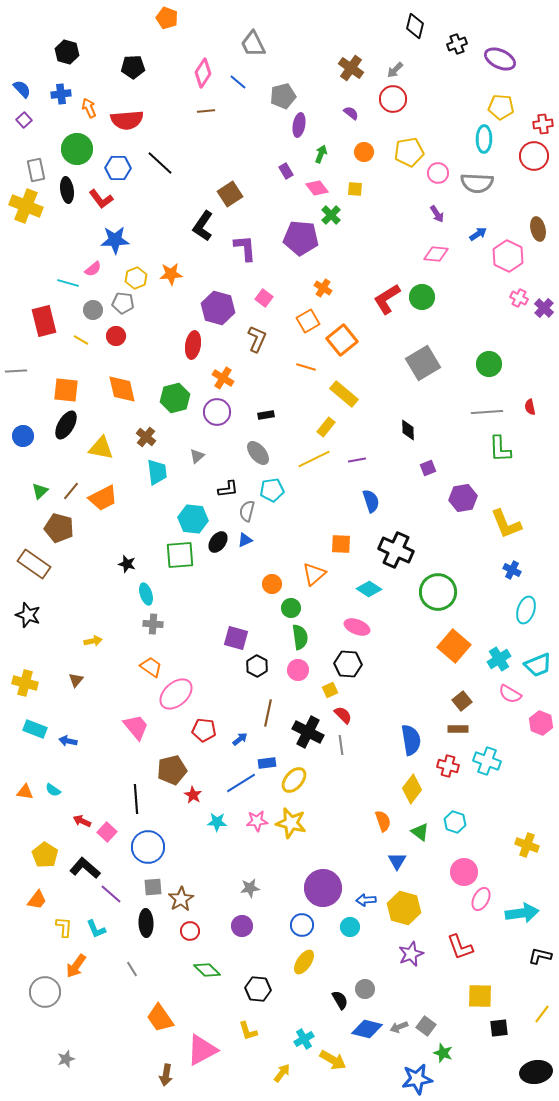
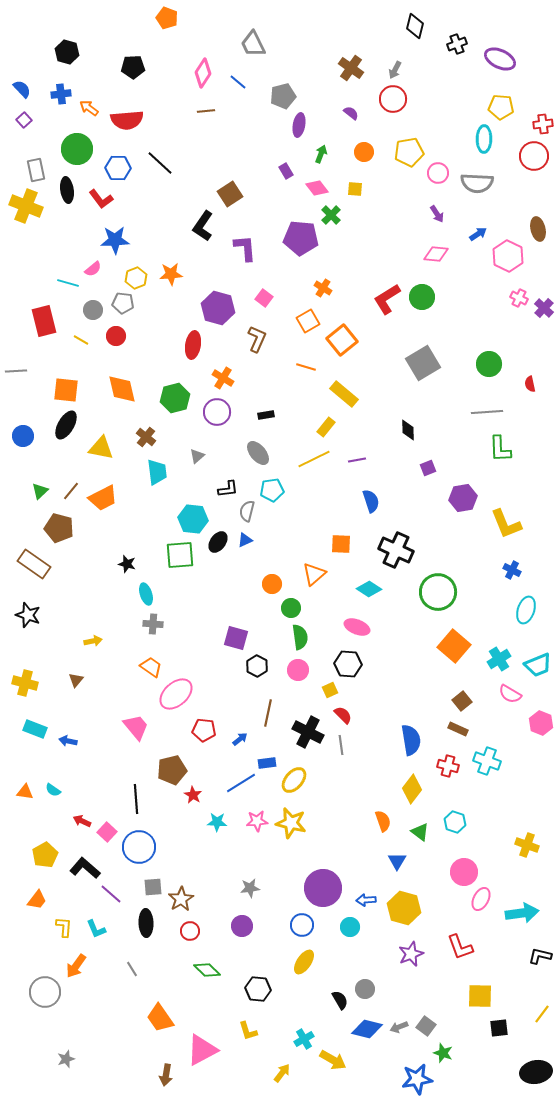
gray arrow at (395, 70): rotated 18 degrees counterclockwise
orange arrow at (89, 108): rotated 30 degrees counterclockwise
red semicircle at (530, 407): moved 23 px up
brown rectangle at (458, 729): rotated 24 degrees clockwise
blue circle at (148, 847): moved 9 px left
yellow pentagon at (45, 855): rotated 10 degrees clockwise
